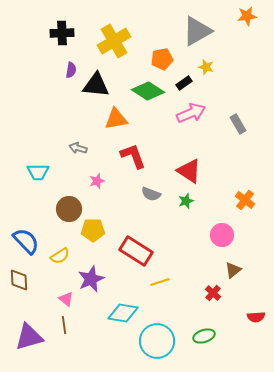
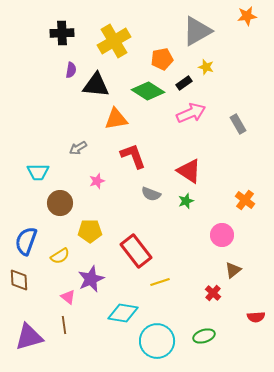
gray arrow: rotated 48 degrees counterclockwise
brown circle: moved 9 px left, 6 px up
yellow pentagon: moved 3 px left, 1 px down
blue semicircle: rotated 116 degrees counterclockwise
red rectangle: rotated 20 degrees clockwise
pink triangle: moved 2 px right, 2 px up
